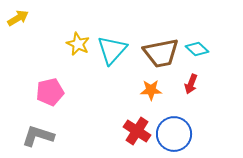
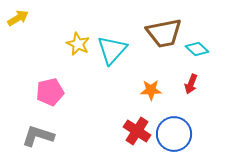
brown trapezoid: moved 3 px right, 20 px up
